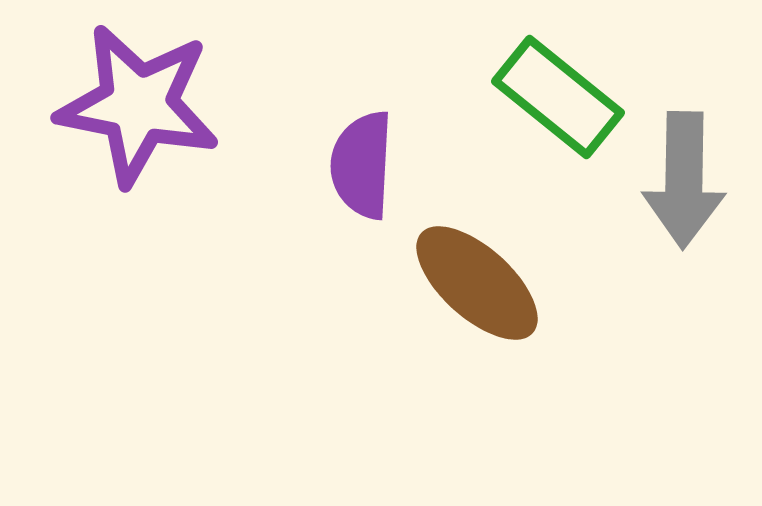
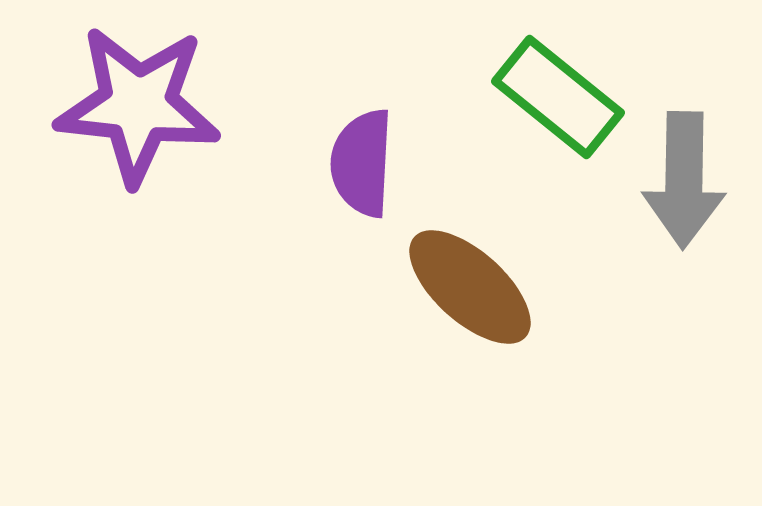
purple star: rotated 5 degrees counterclockwise
purple semicircle: moved 2 px up
brown ellipse: moved 7 px left, 4 px down
